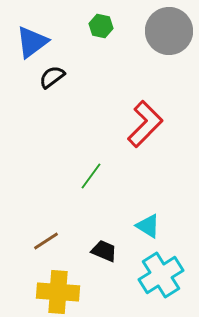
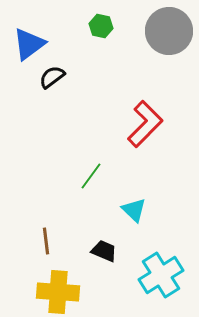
blue triangle: moved 3 px left, 2 px down
cyan triangle: moved 14 px left, 16 px up; rotated 12 degrees clockwise
brown line: rotated 64 degrees counterclockwise
